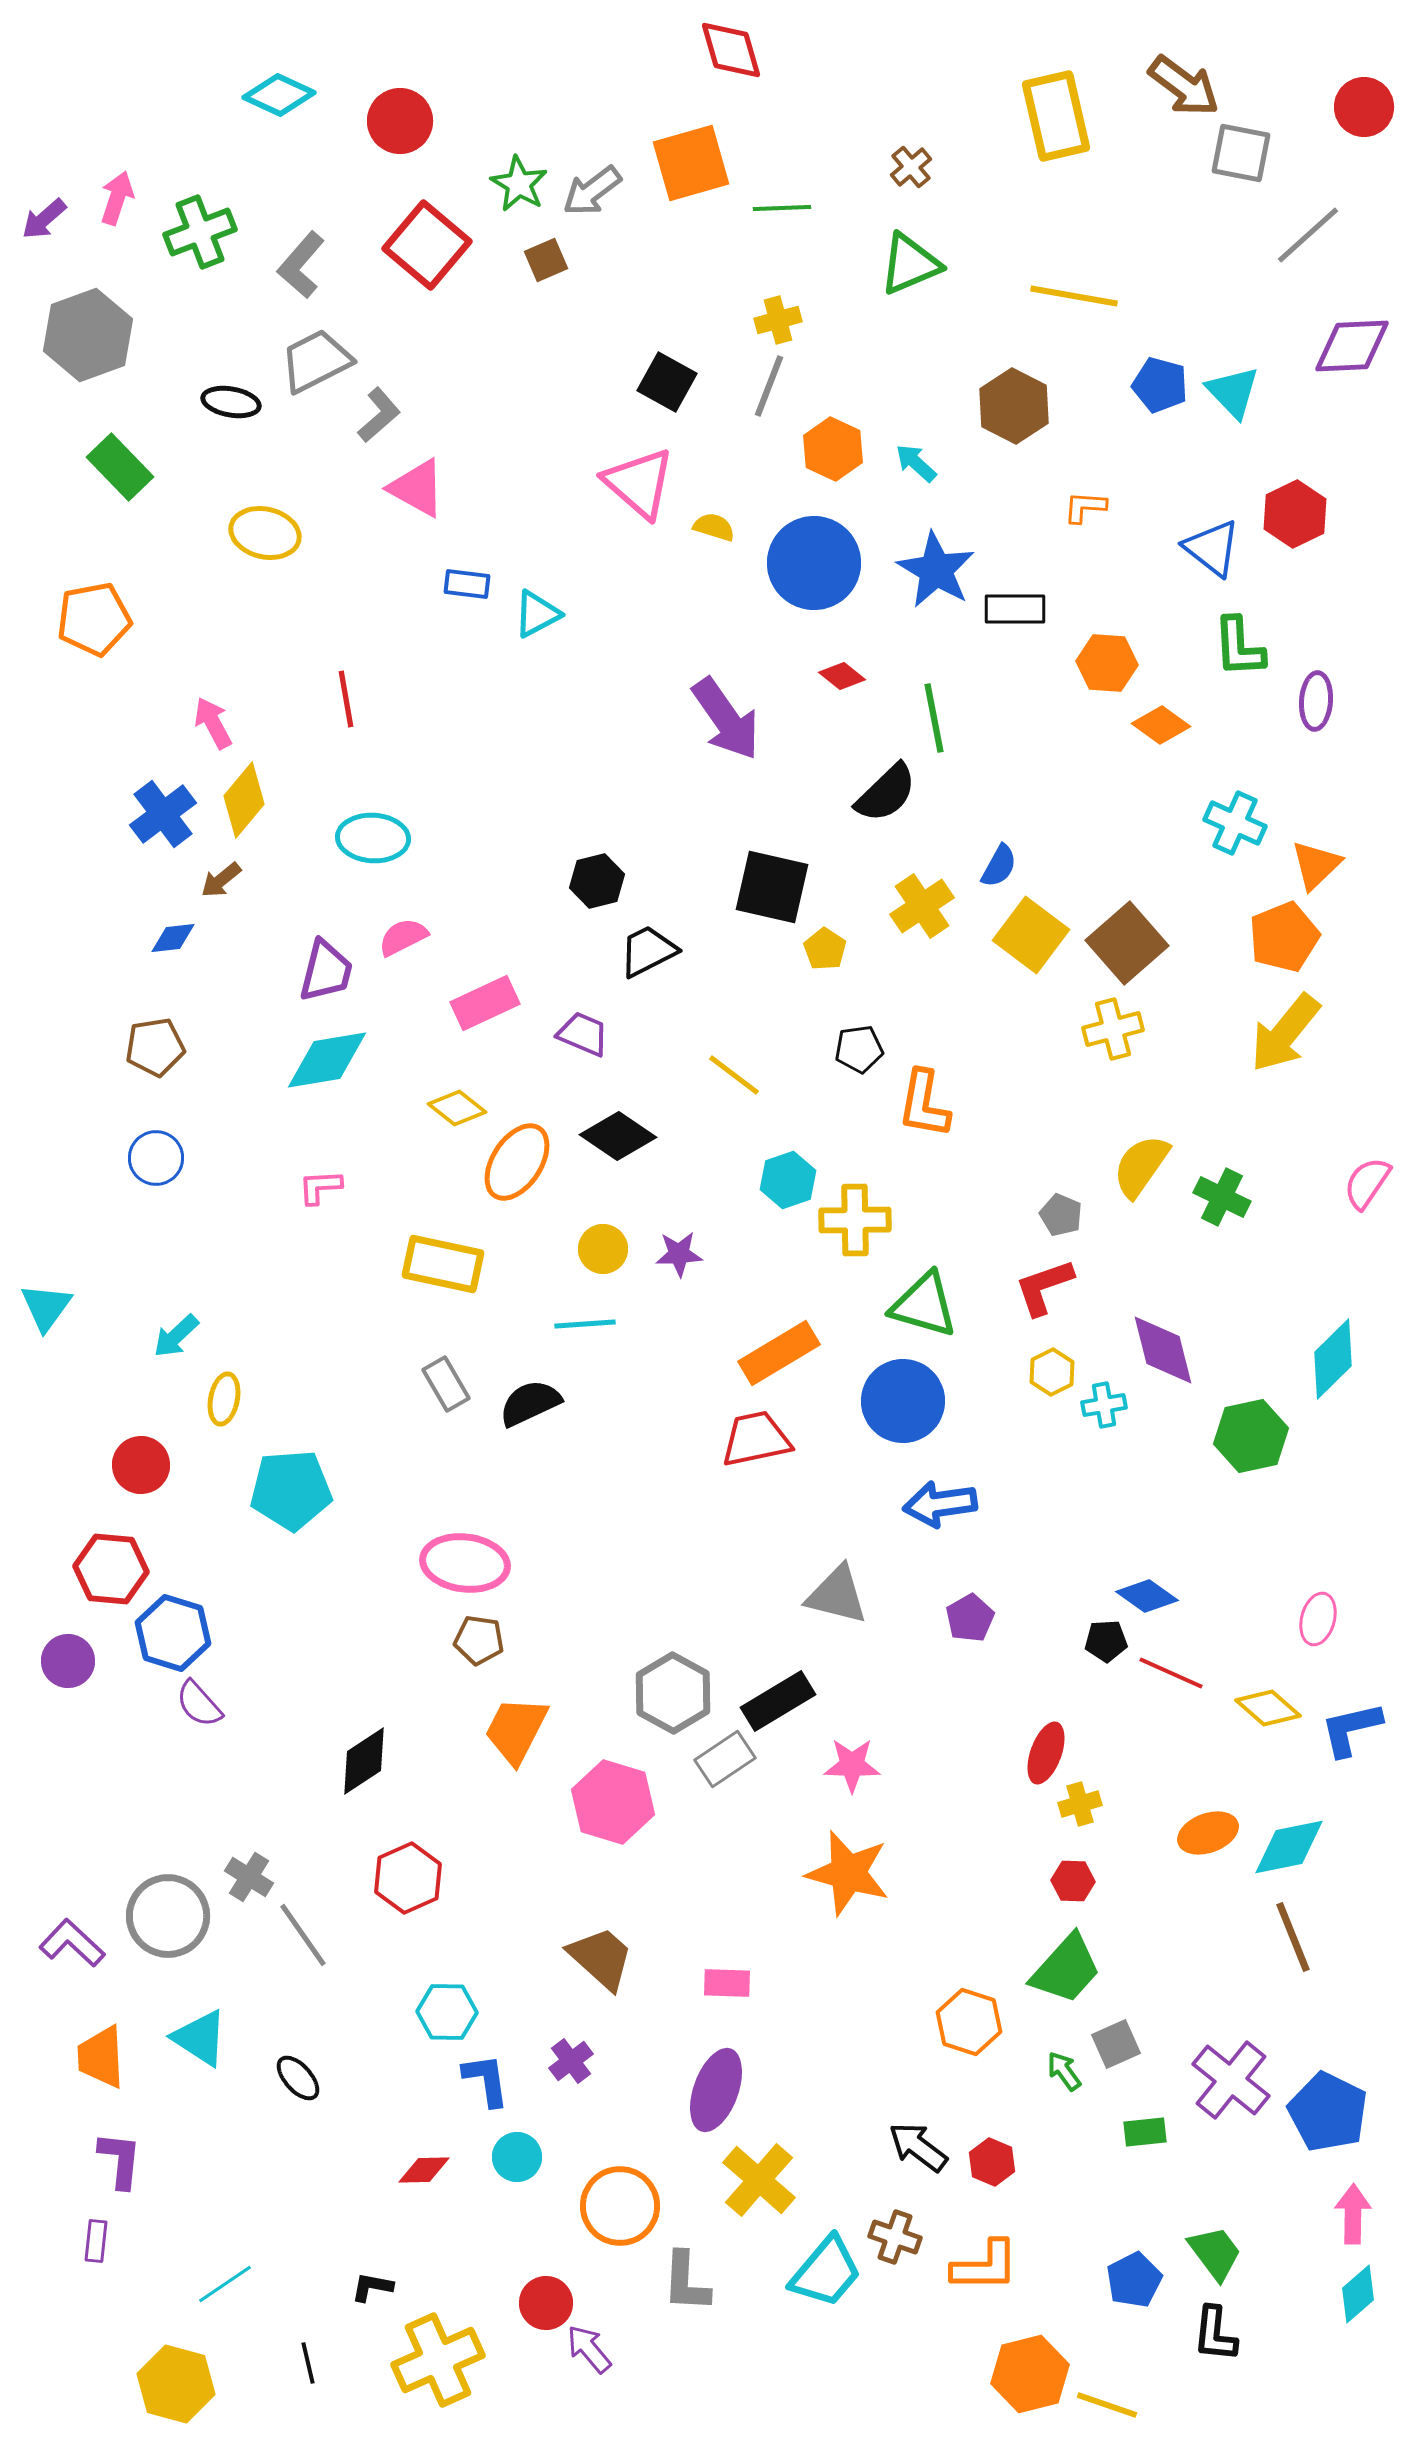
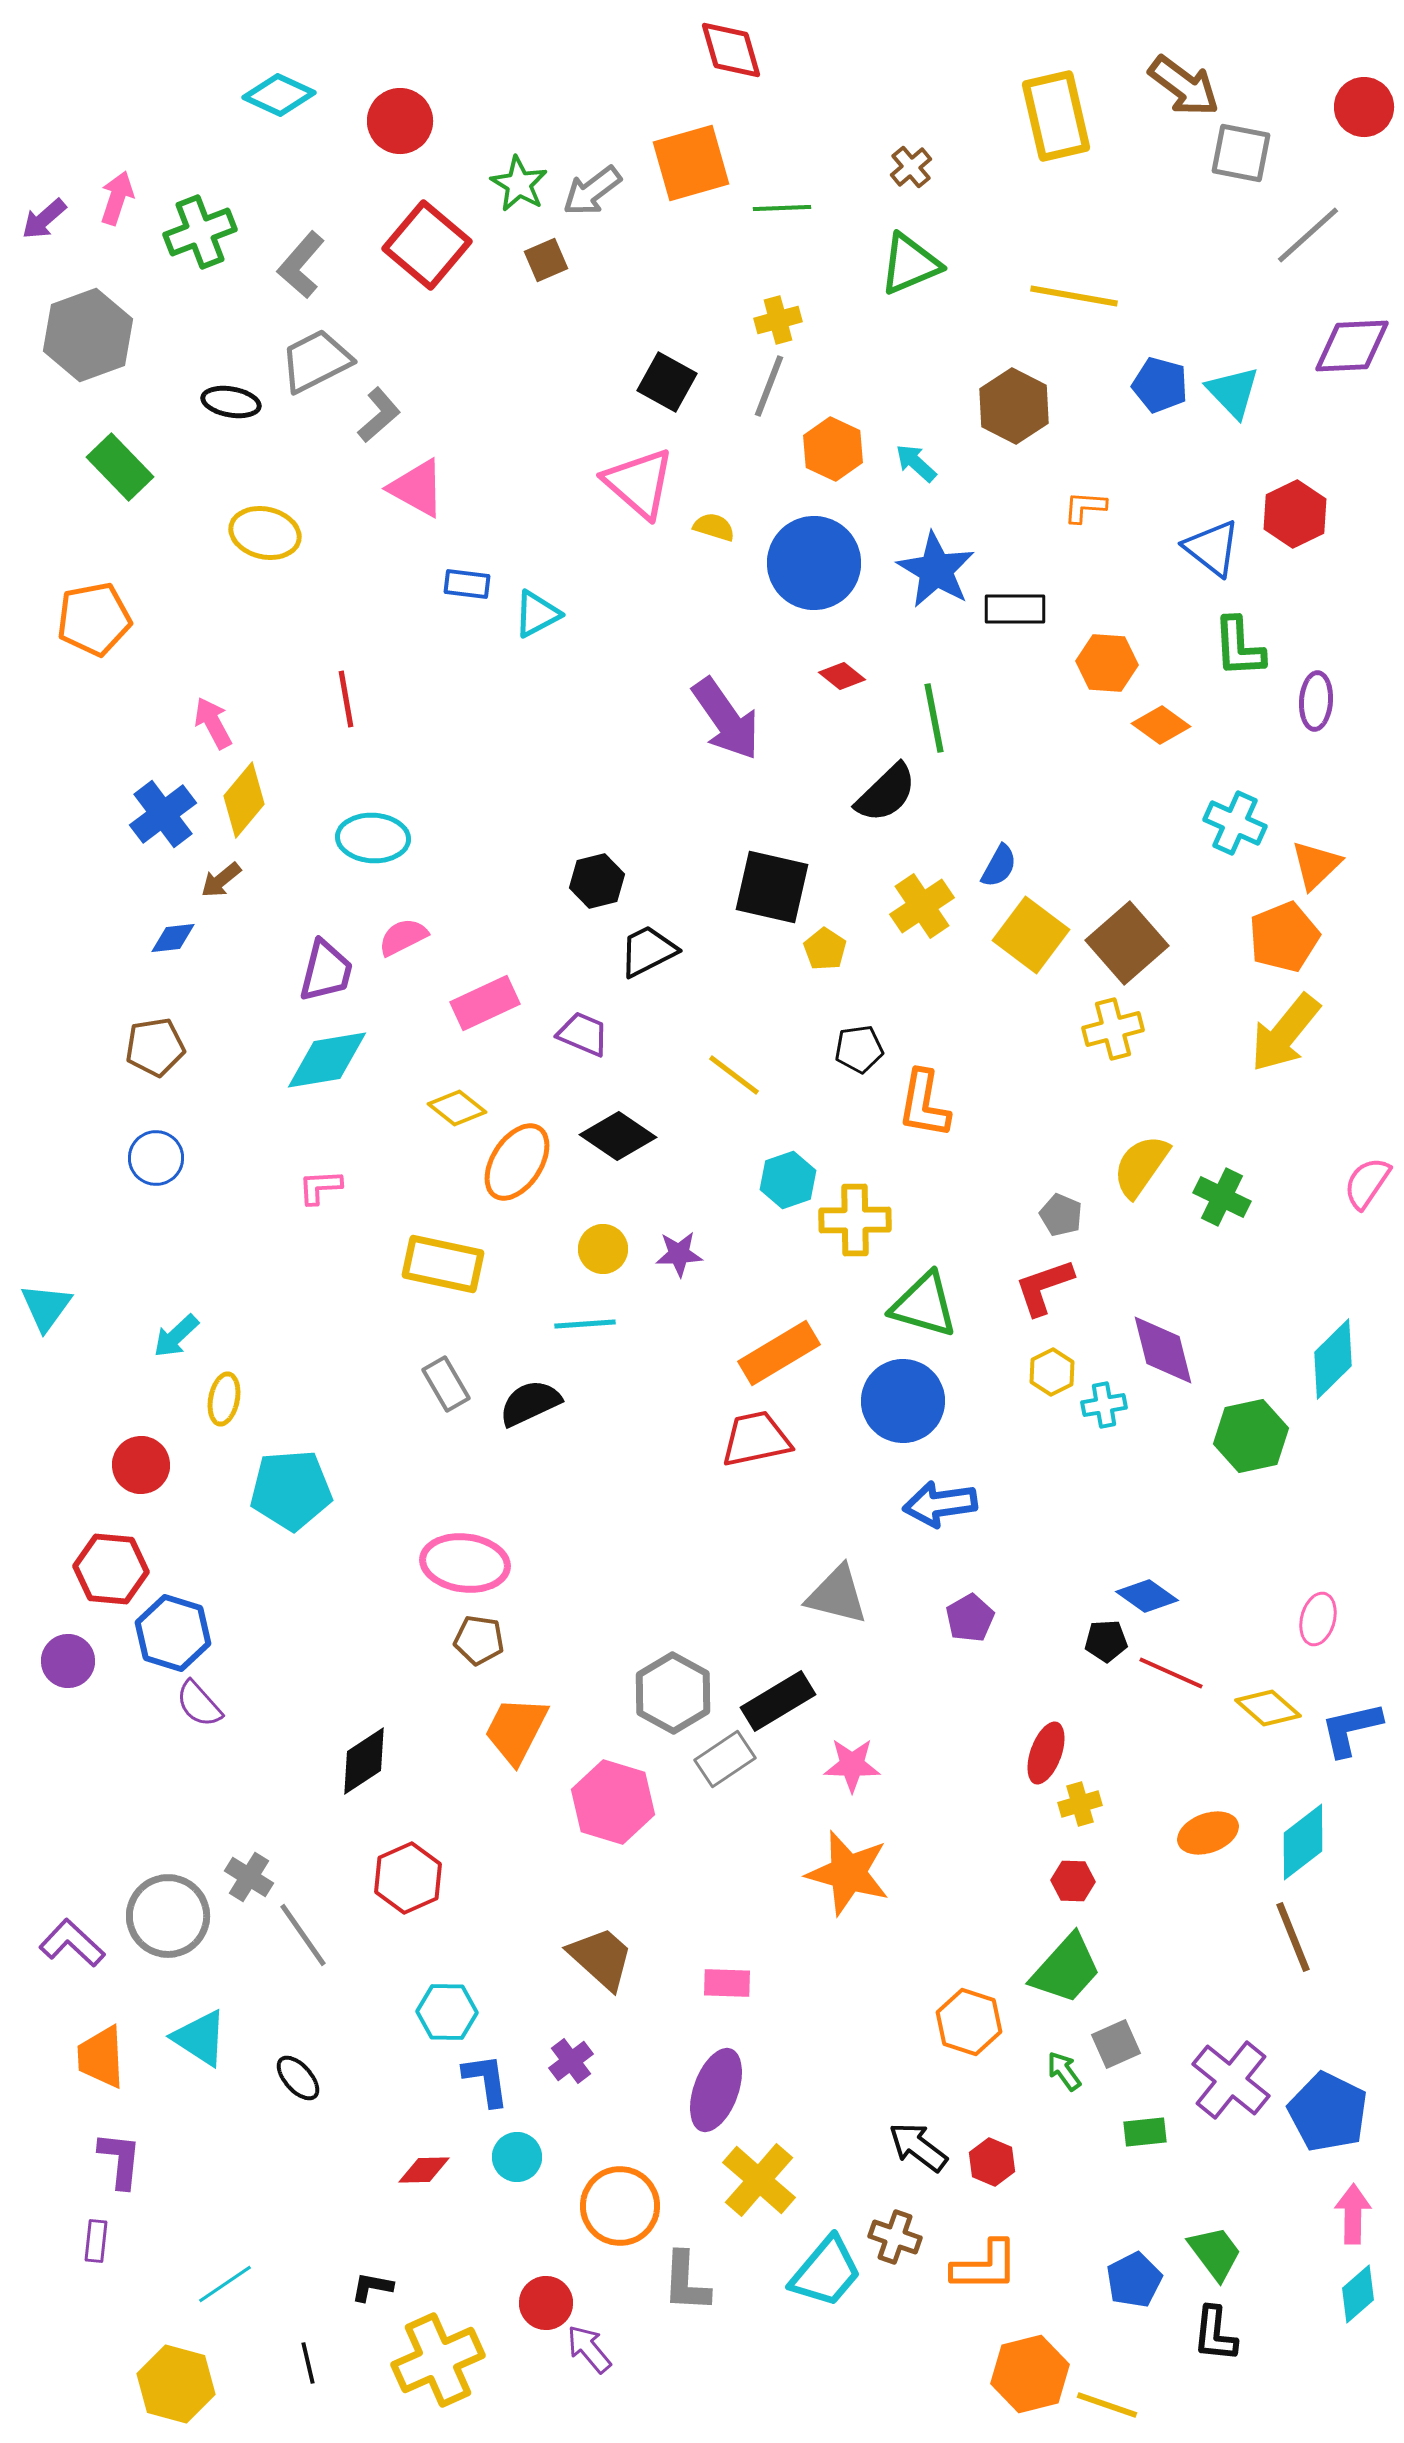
cyan diamond at (1289, 1847): moved 14 px right, 5 px up; rotated 26 degrees counterclockwise
